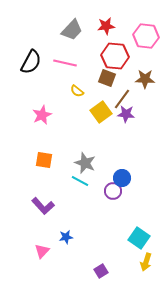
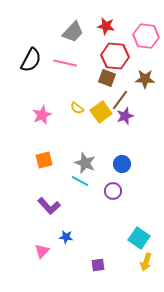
red star: rotated 18 degrees clockwise
gray trapezoid: moved 1 px right, 2 px down
black semicircle: moved 2 px up
yellow semicircle: moved 17 px down
brown line: moved 2 px left, 1 px down
purple star: moved 1 px left, 2 px down; rotated 24 degrees counterclockwise
orange square: rotated 24 degrees counterclockwise
blue circle: moved 14 px up
purple L-shape: moved 6 px right
blue star: rotated 16 degrees clockwise
purple square: moved 3 px left, 6 px up; rotated 24 degrees clockwise
